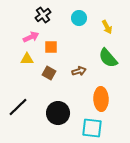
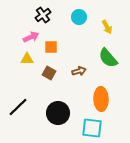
cyan circle: moved 1 px up
